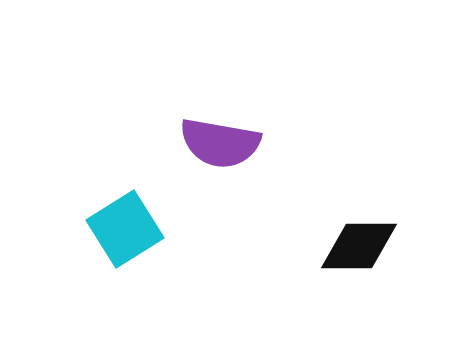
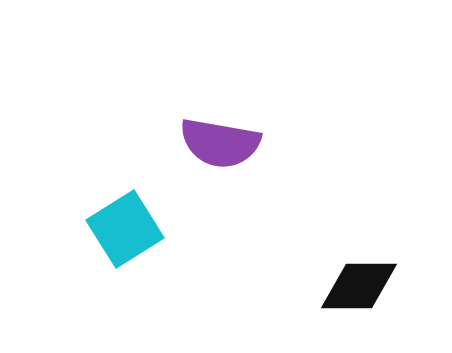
black diamond: moved 40 px down
